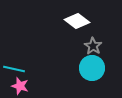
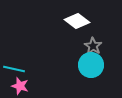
cyan circle: moved 1 px left, 3 px up
